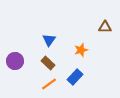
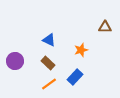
blue triangle: rotated 40 degrees counterclockwise
